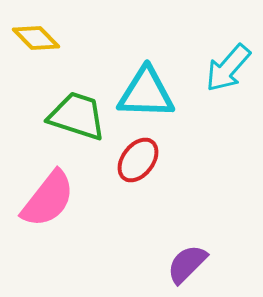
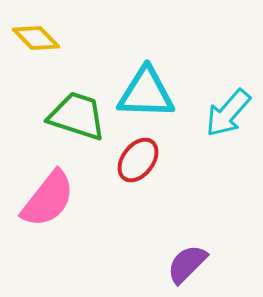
cyan arrow: moved 45 px down
